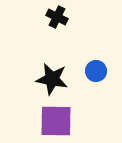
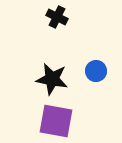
purple square: rotated 9 degrees clockwise
